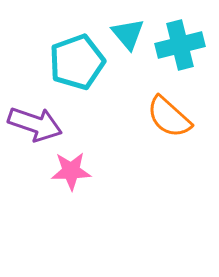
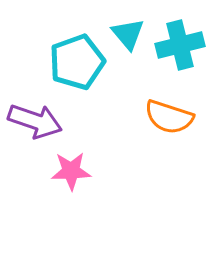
orange semicircle: rotated 24 degrees counterclockwise
purple arrow: moved 3 px up
